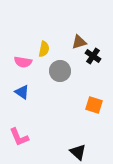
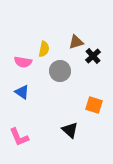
brown triangle: moved 3 px left
black cross: rotated 14 degrees clockwise
black triangle: moved 8 px left, 22 px up
